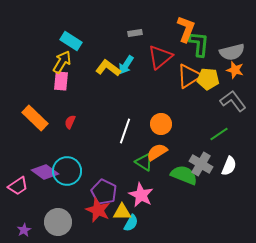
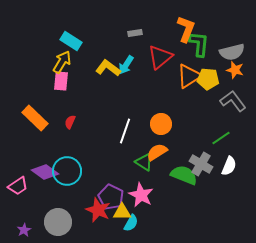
green line: moved 2 px right, 4 px down
purple pentagon: moved 7 px right, 5 px down
